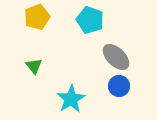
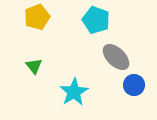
cyan pentagon: moved 6 px right
blue circle: moved 15 px right, 1 px up
cyan star: moved 3 px right, 7 px up
